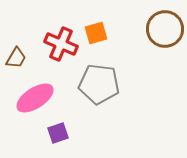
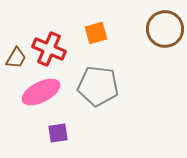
red cross: moved 12 px left, 5 px down
gray pentagon: moved 1 px left, 2 px down
pink ellipse: moved 6 px right, 6 px up; rotated 6 degrees clockwise
purple square: rotated 10 degrees clockwise
